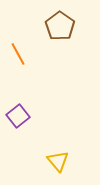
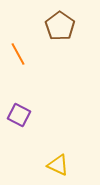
purple square: moved 1 px right, 1 px up; rotated 25 degrees counterclockwise
yellow triangle: moved 4 px down; rotated 25 degrees counterclockwise
